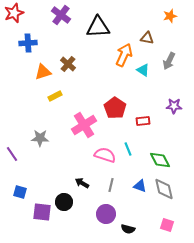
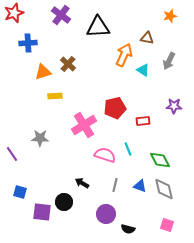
yellow rectangle: rotated 24 degrees clockwise
red pentagon: rotated 25 degrees clockwise
gray line: moved 4 px right
